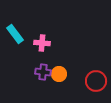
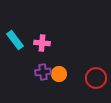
cyan rectangle: moved 6 px down
purple cross: rotated 14 degrees counterclockwise
red circle: moved 3 px up
